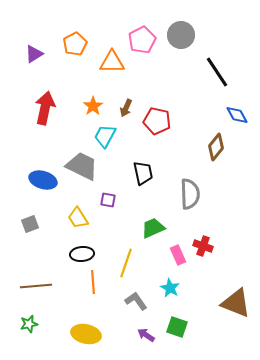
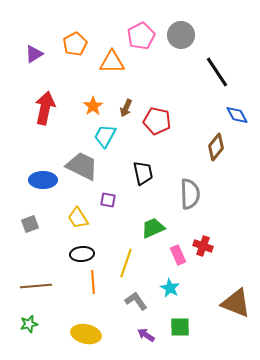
pink pentagon: moved 1 px left, 4 px up
blue ellipse: rotated 16 degrees counterclockwise
green square: moved 3 px right; rotated 20 degrees counterclockwise
